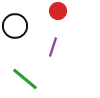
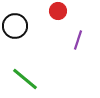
purple line: moved 25 px right, 7 px up
